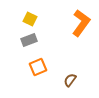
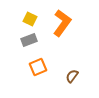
orange L-shape: moved 19 px left
brown semicircle: moved 2 px right, 4 px up
